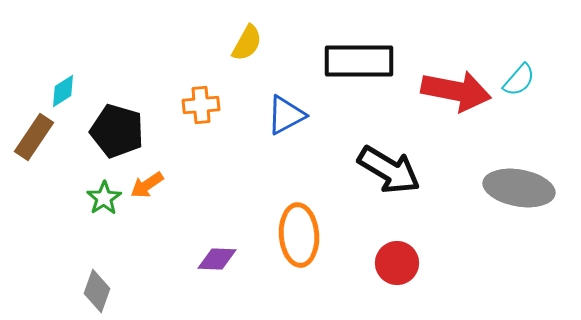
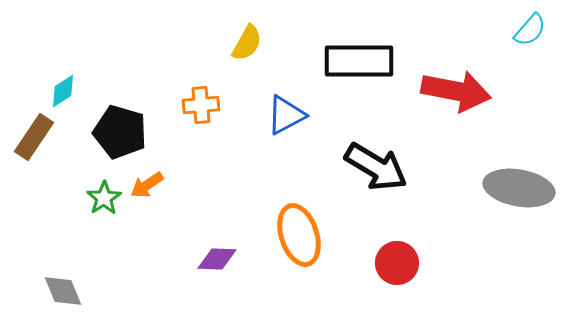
cyan semicircle: moved 11 px right, 50 px up
black pentagon: moved 3 px right, 1 px down
black arrow: moved 13 px left, 3 px up
orange ellipse: rotated 14 degrees counterclockwise
gray diamond: moved 34 px left; rotated 42 degrees counterclockwise
